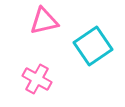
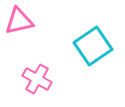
pink triangle: moved 25 px left
